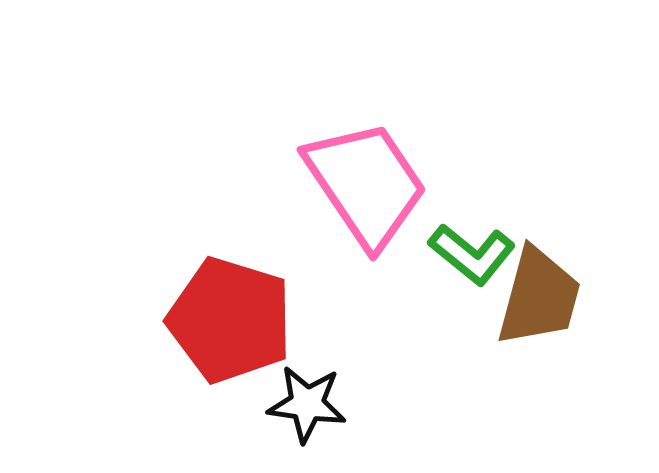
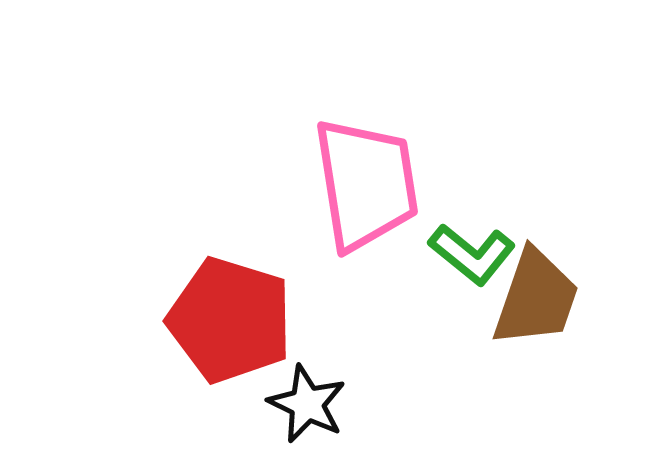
pink trapezoid: rotated 25 degrees clockwise
brown trapezoid: moved 3 px left, 1 px down; rotated 4 degrees clockwise
black star: rotated 18 degrees clockwise
